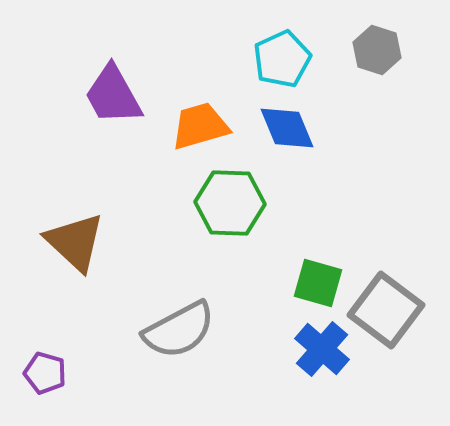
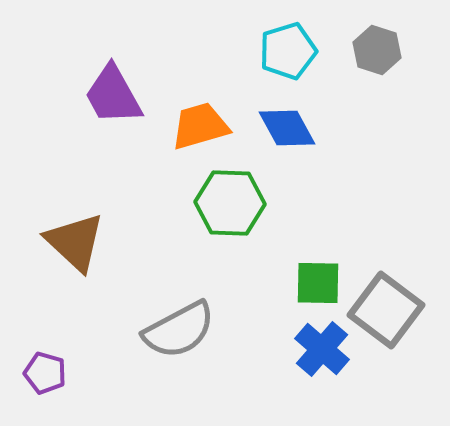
cyan pentagon: moved 6 px right, 8 px up; rotated 8 degrees clockwise
blue diamond: rotated 6 degrees counterclockwise
green square: rotated 15 degrees counterclockwise
